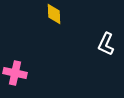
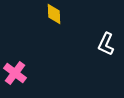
pink cross: rotated 25 degrees clockwise
